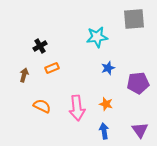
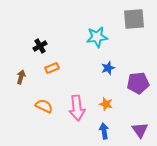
brown arrow: moved 3 px left, 2 px down
orange semicircle: moved 2 px right
